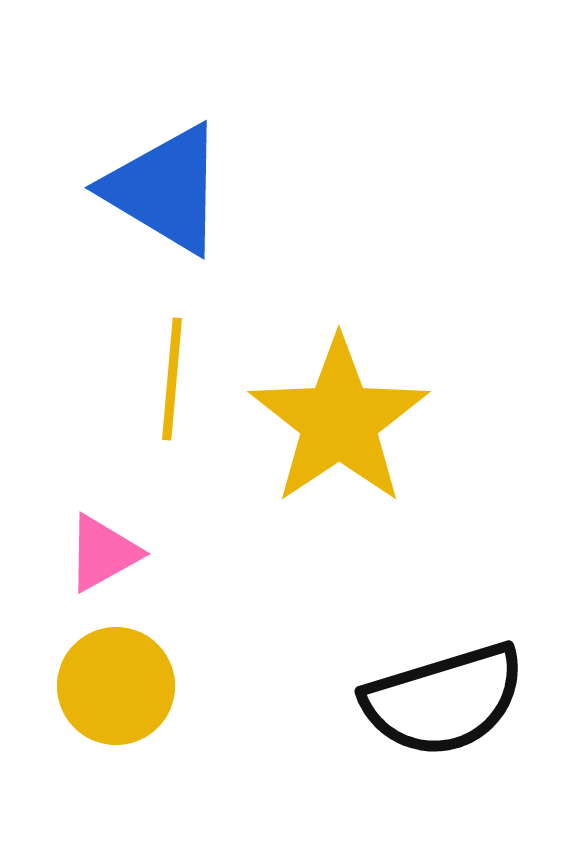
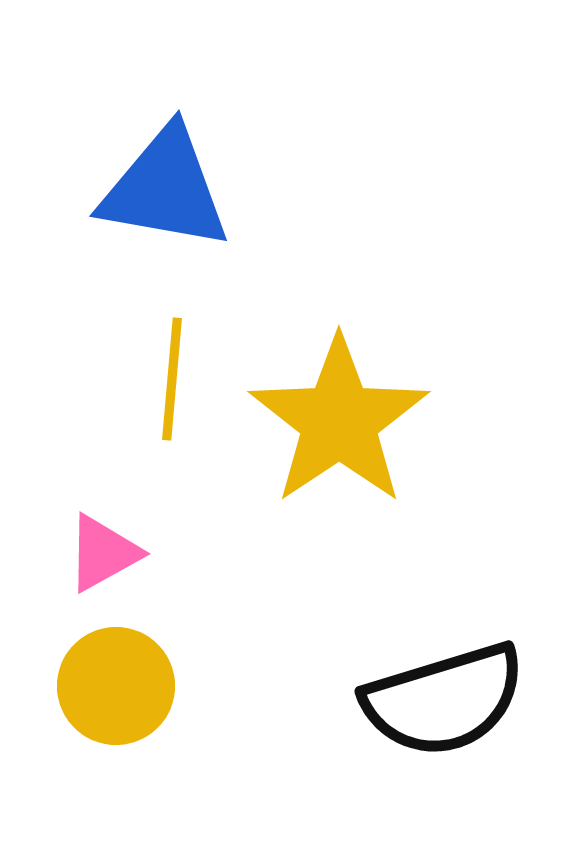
blue triangle: rotated 21 degrees counterclockwise
